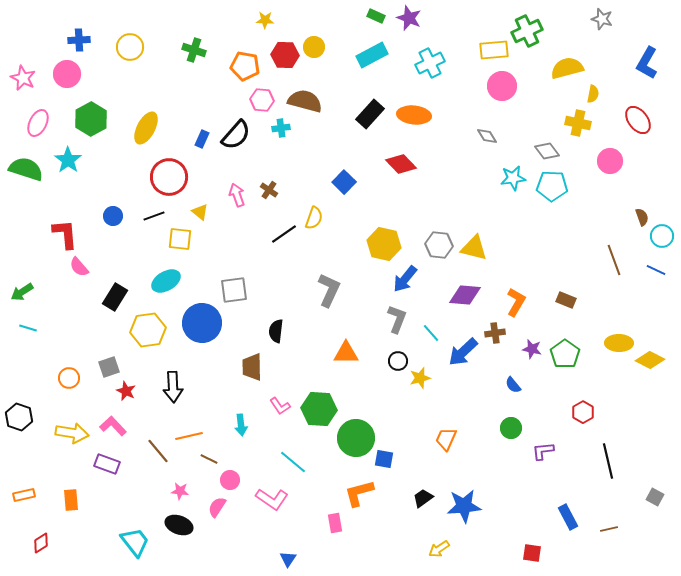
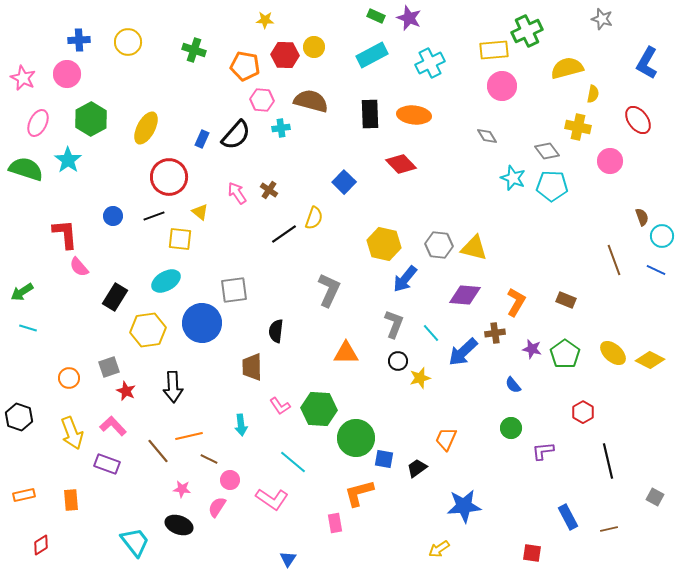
yellow circle at (130, 47): moved 2 px left, 5 px up
brown semicircle at (305, 101): moved 6 px right
black rectangle at (370, 114): rotated 44 degrees counterclockwise
yellow cross at (578, 123): moved 4 px down
cyan star at (513, 178): rotated 30 degrees clockwise
pink arrow at (237, 195): moved 2 px up; rotated 15 degrees counterclockwise
gray L-shape at (397, 319): moved 3 px left, 5 px down
yellow ellipse at (619, 343): moved 6 px left, 10 px down; rotated 40 degrees clockwise
yellow arrow at (72, 433): rotated 60 degrees clockwise
pink star at (180, 491): moved 2 px right, 2 px up
black trapezoid at (423, 498): moved 6 px left, 30 px up
red diamond at (41, 543): moved 2 px down
